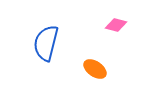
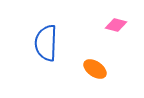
blue semicircle: rotated 12 degrees counterclockwise
